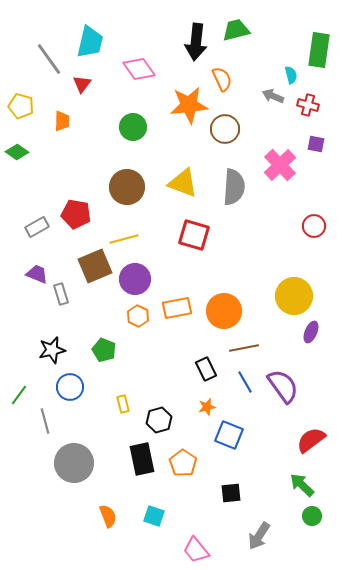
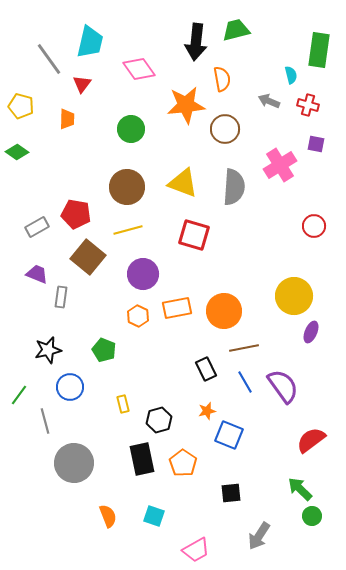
orange semicircle at (222, 79): rotated 15 degrees clockwise
gray arrow at (273, 96): moved 4 px left, 5 px down
orange star at (189, 105): moved 3 px left
orange trapezoid at (62, 121): moved 5 px right, 2 px up
green circle at (133, 127): moved 2 px left, 2 px down
pink cross at (280, 165): rotated 12 degrees clockwise
yellow line at (124, 239): moved 4 px right, 9 px up
brown square at (95, 266): moved 7 px left, 9 px up; rotated 28 degrees counterclockwise
purple circle at (135, 279): moved 8 px right, 5 px up
gray rectangle at (61, 294): moved 3 px down; rotated 25 degrees clockwise
black star at (52, 350): moved 4 px left
orange star at (207, 407): moved 4 px down
green arrow at (302, 485): moved 2 px left, 4 px down
pink trapezoid at (196, 550): rotated 80 degrees counterclockwise
